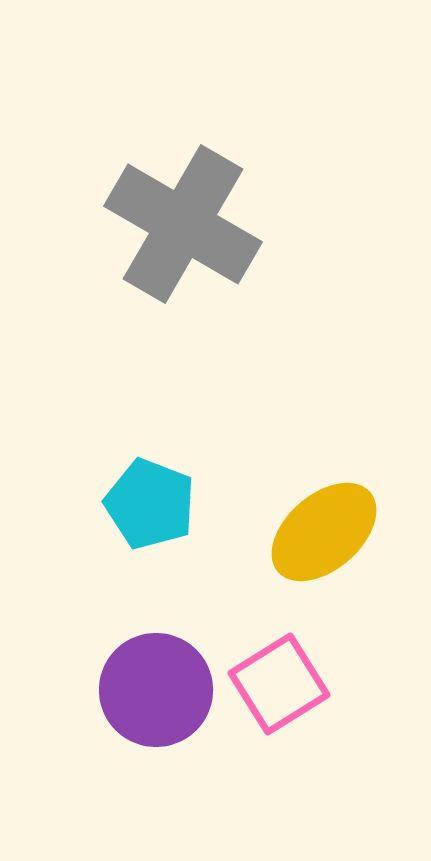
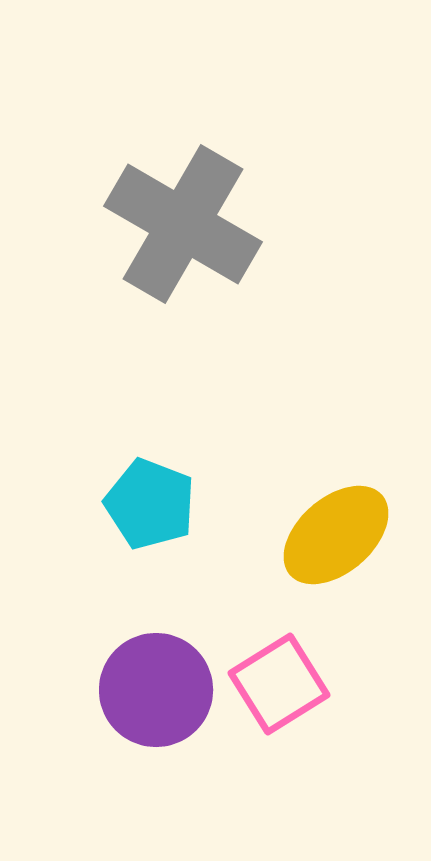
yellow ellipse: moved 12 px right, 3 px down
